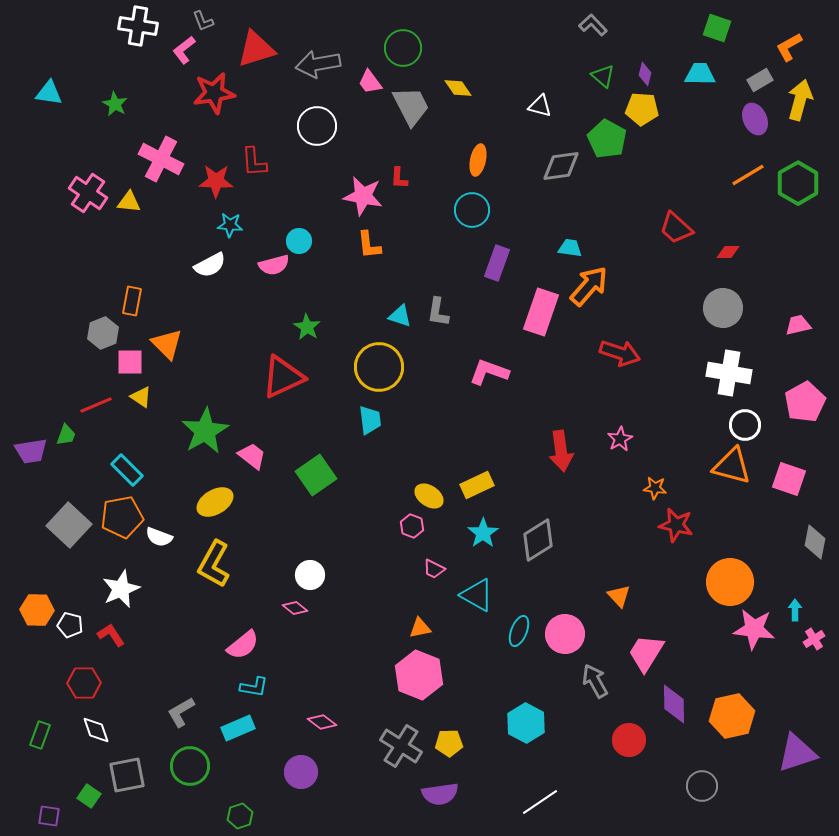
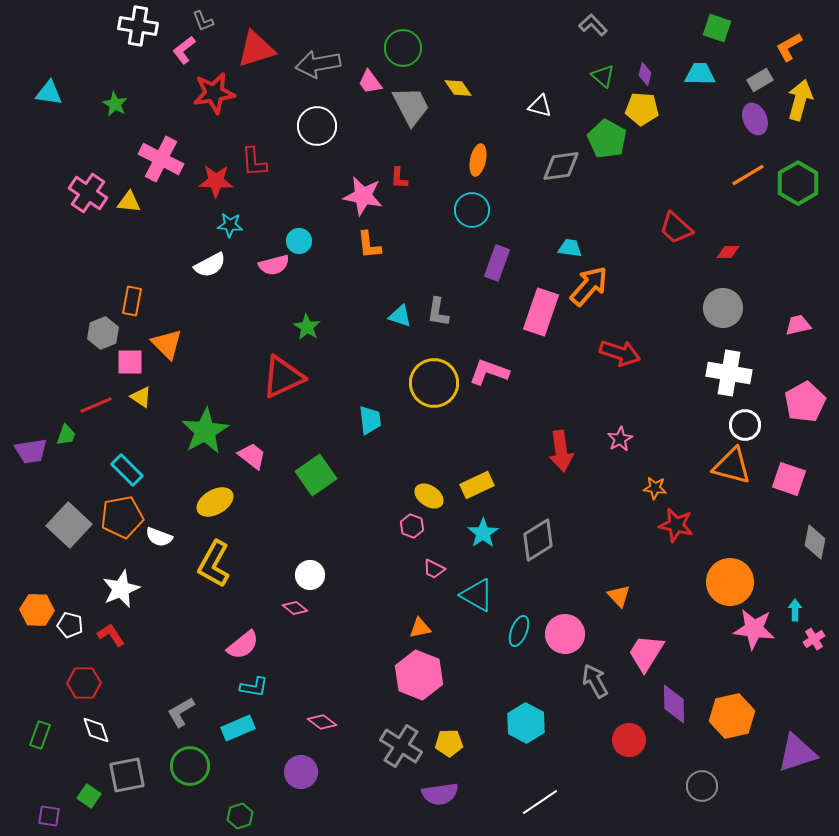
yellow circle at (379, 367): moved 55 px right, 16 px down
